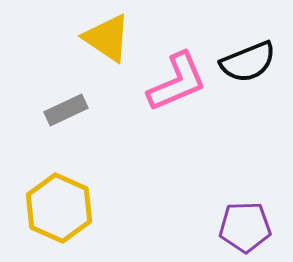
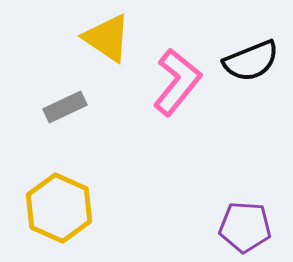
black semicircle: moved 3 px right, 1 px up
pink L-shape: rotated 28 degrees counterclockwise
gray rectangle: moved 1 px left, 3 px up
purple pentagon: rotated 6 degrees clockwise
